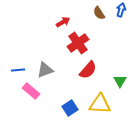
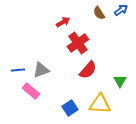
blue arrow: rotated 40 degrees clockwise
gray triangle: moved 4 px left
